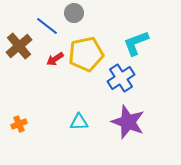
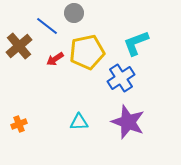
yellow pentagon: moved 1 px right, 2 px up
